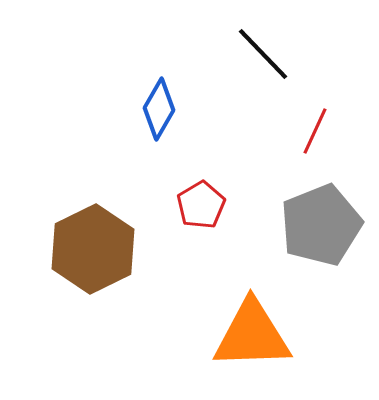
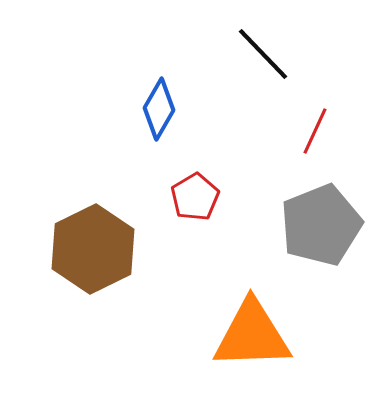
red pentagon: moved 6 px left, 8 px up
